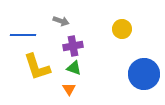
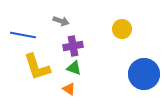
blue line: rotated 10 degrees clockwise
orange triangle: rotated 24 degrees counterclockwise
